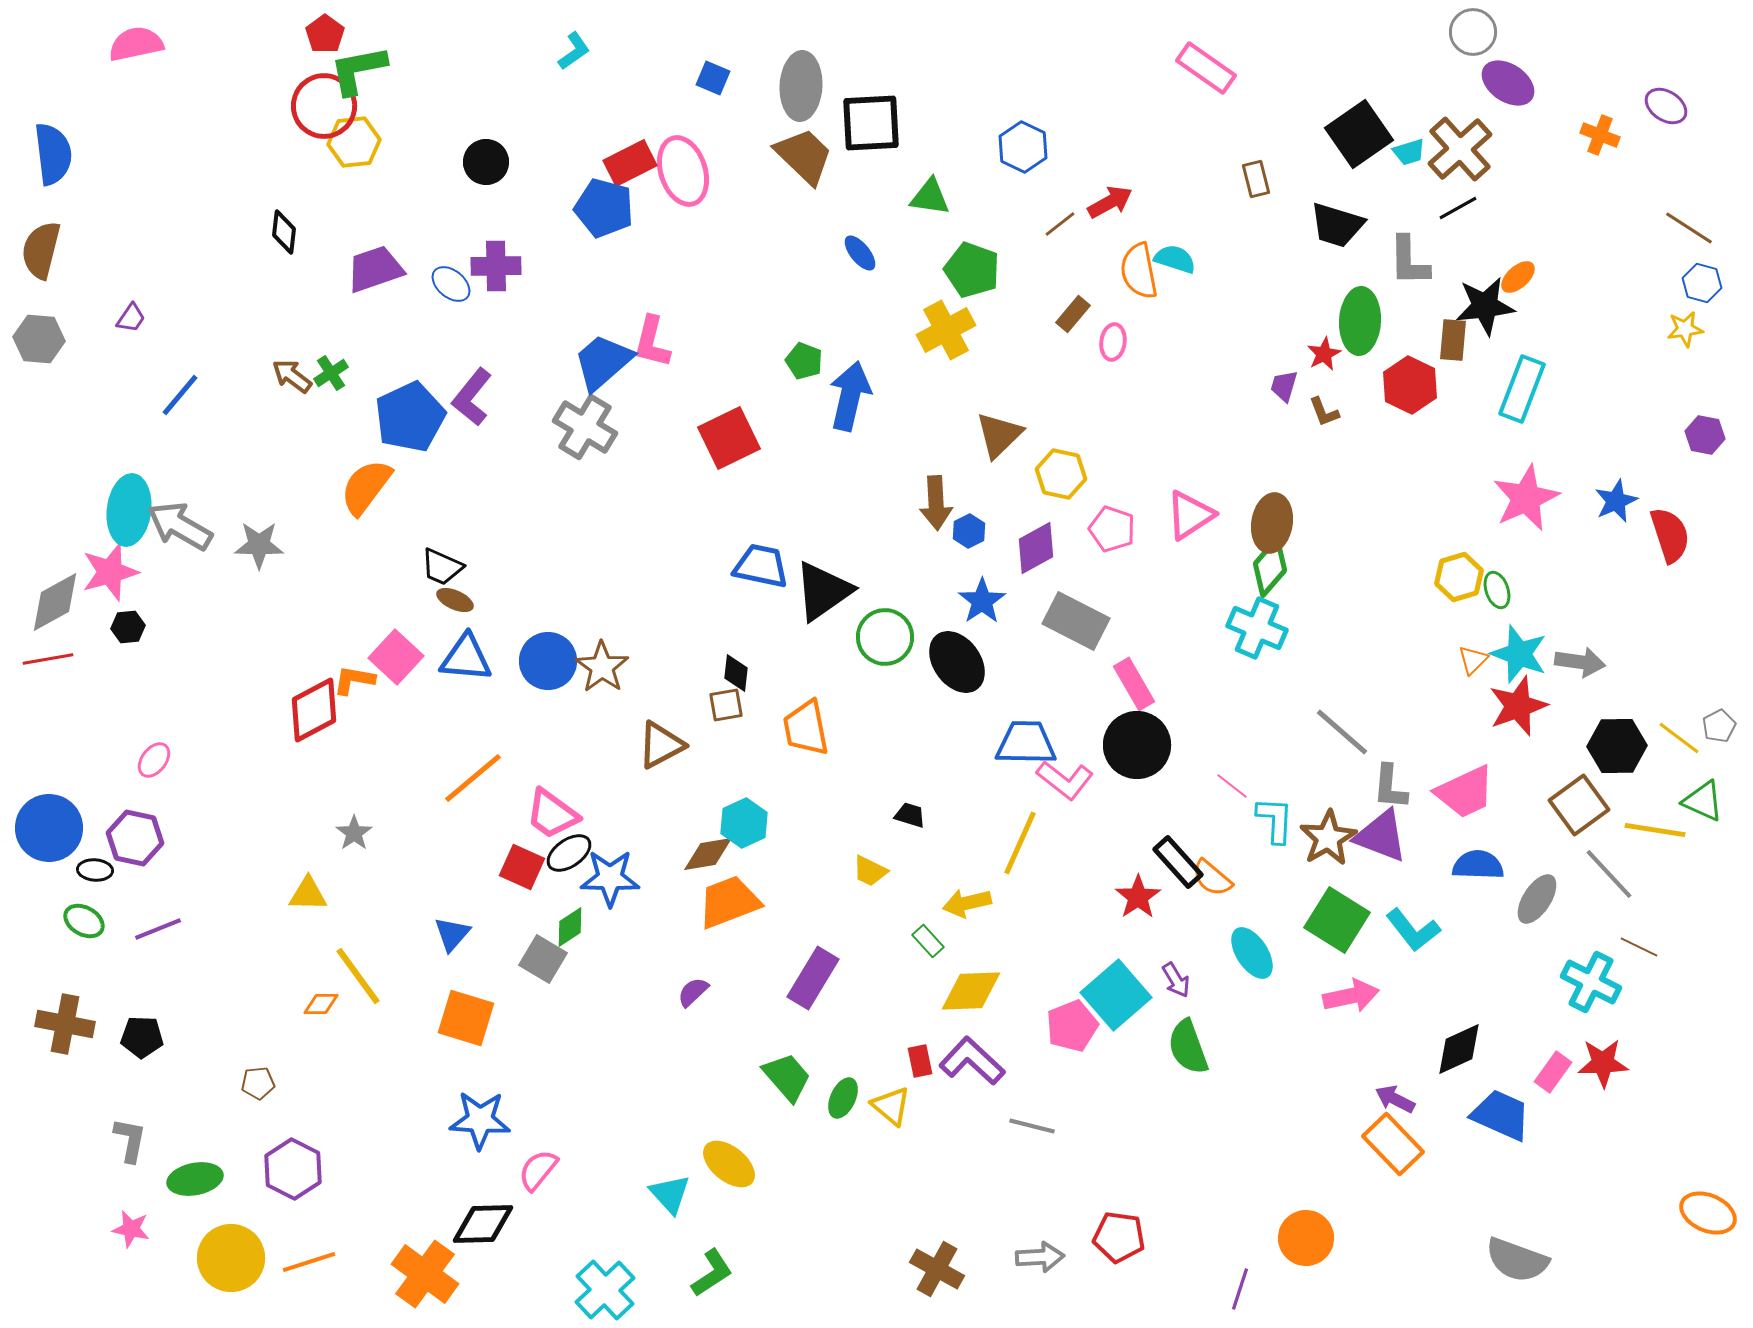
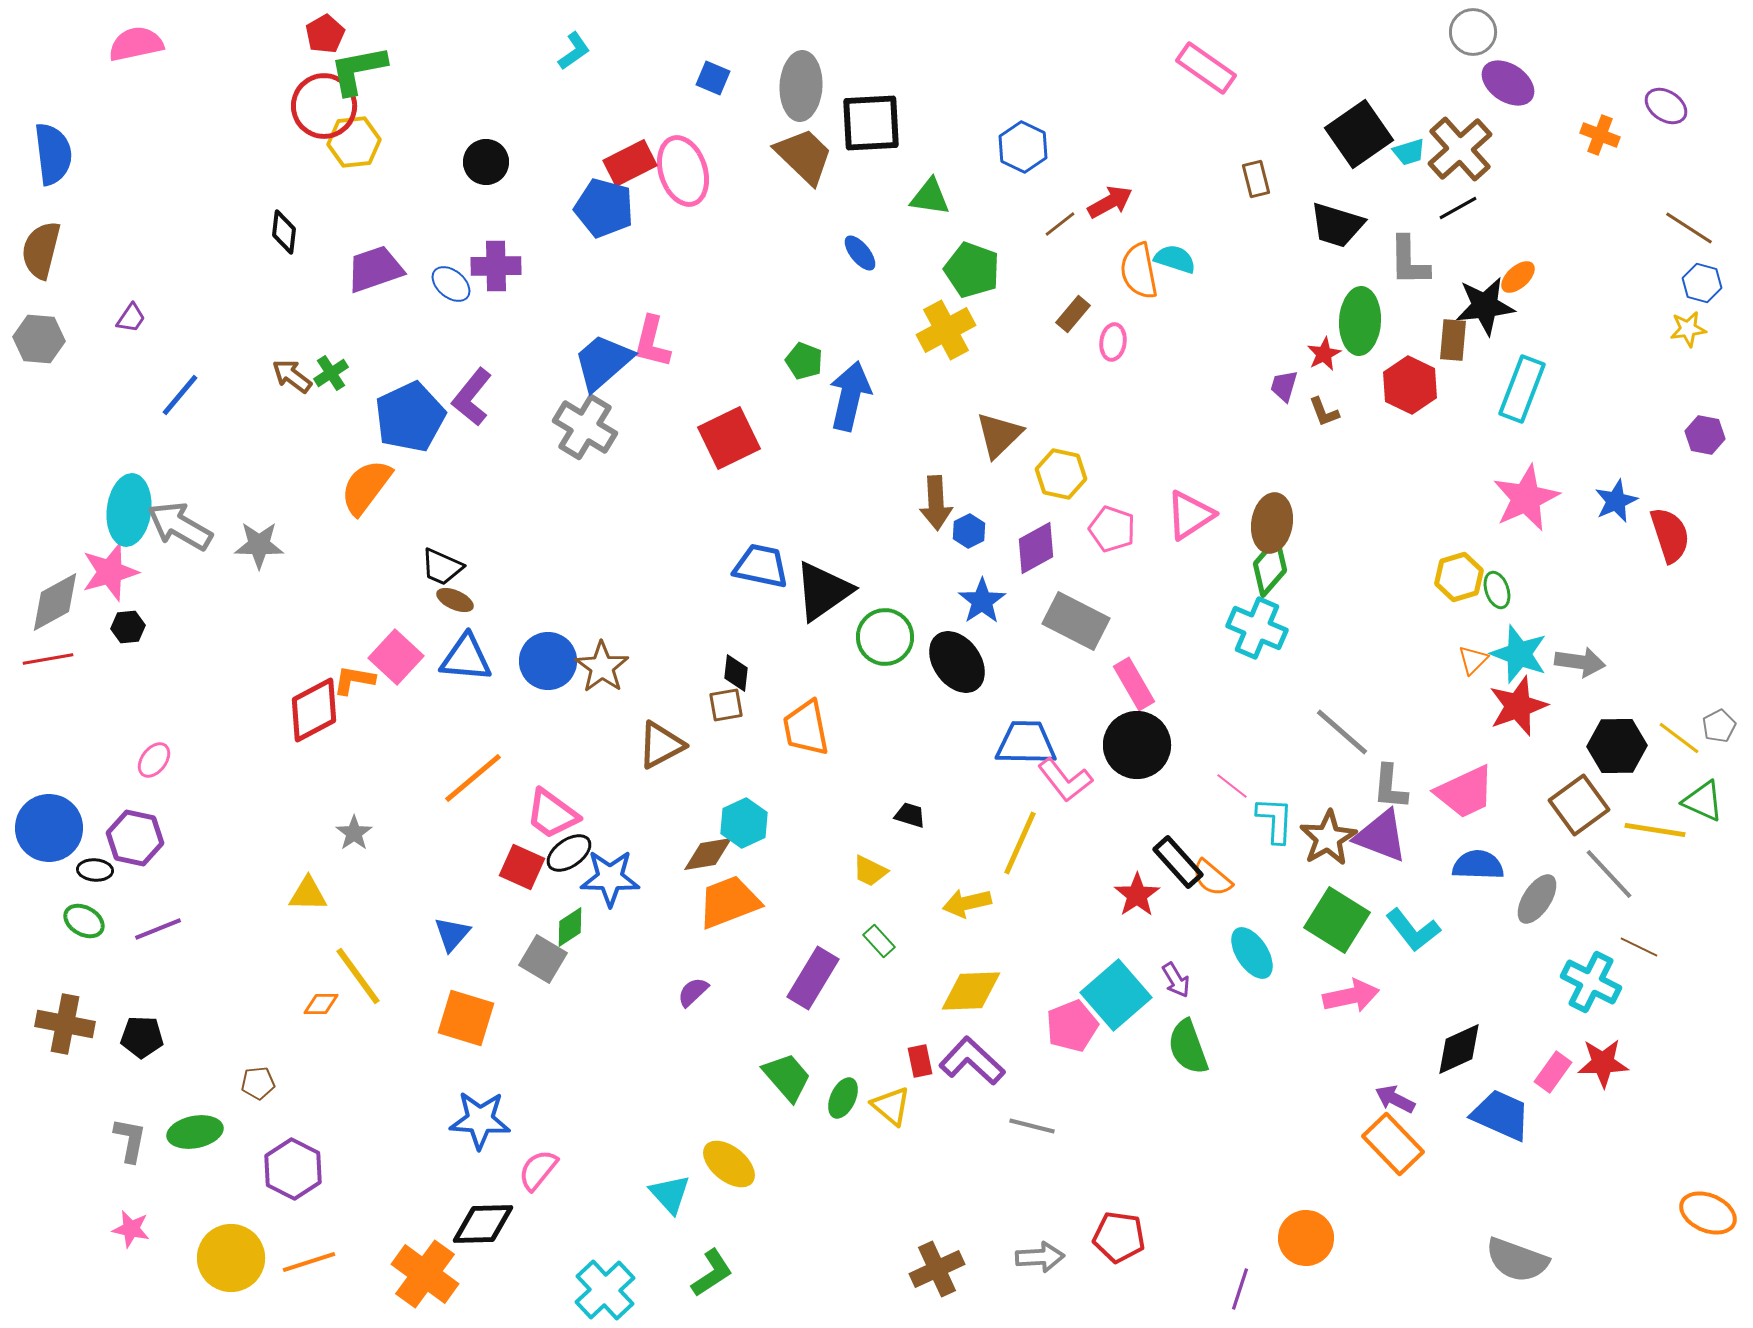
red pentagon at (325, 34): rotated 6 degrees clockwise
yellow star at (1685, 329): moved 3 px right
pink L-shape at (1065, 780): rotated 14 degrees clockwise
red star at (1138, 897): moved 1 px left, 2 px up
green rectangle at (928, 941): moved 49 px left
green ellipse at (195, 1179): moved 47 px up
brown cross at (937, 1269): rotated 36 degrees clockwise
